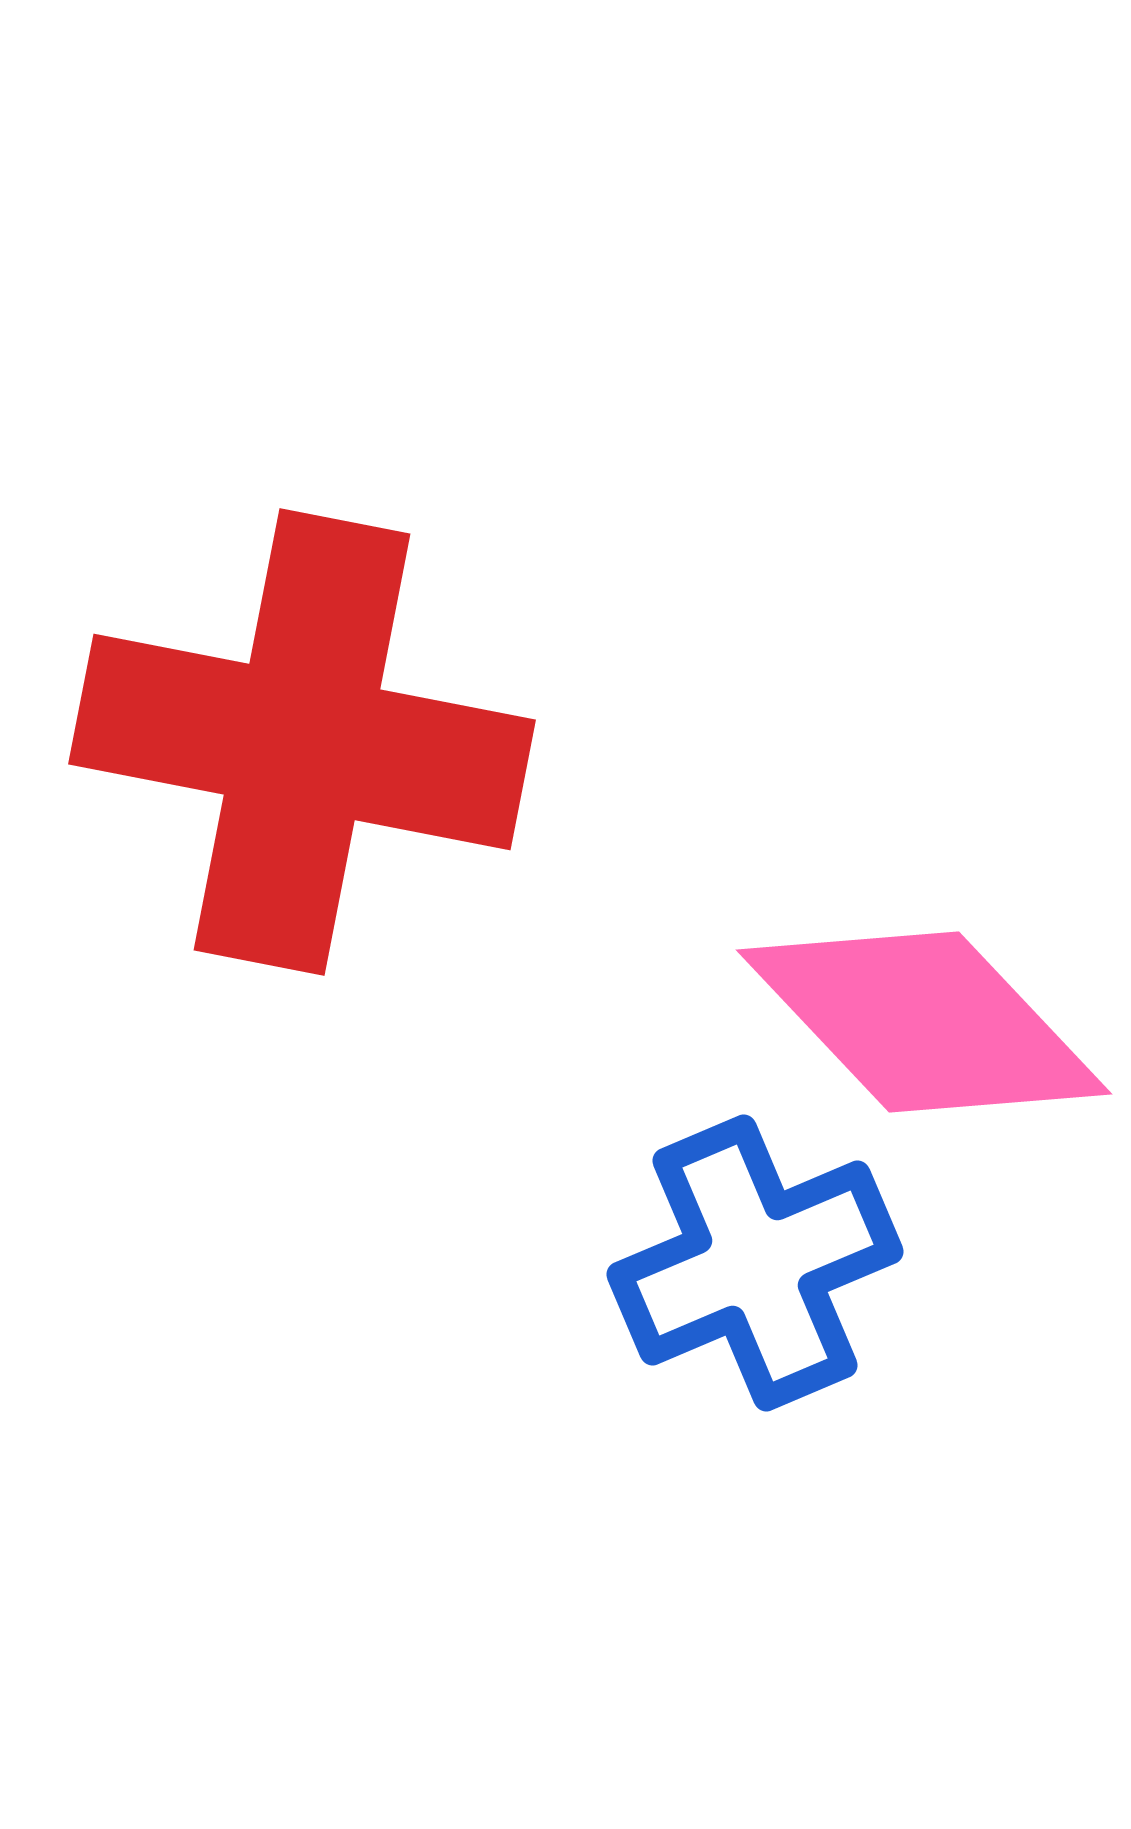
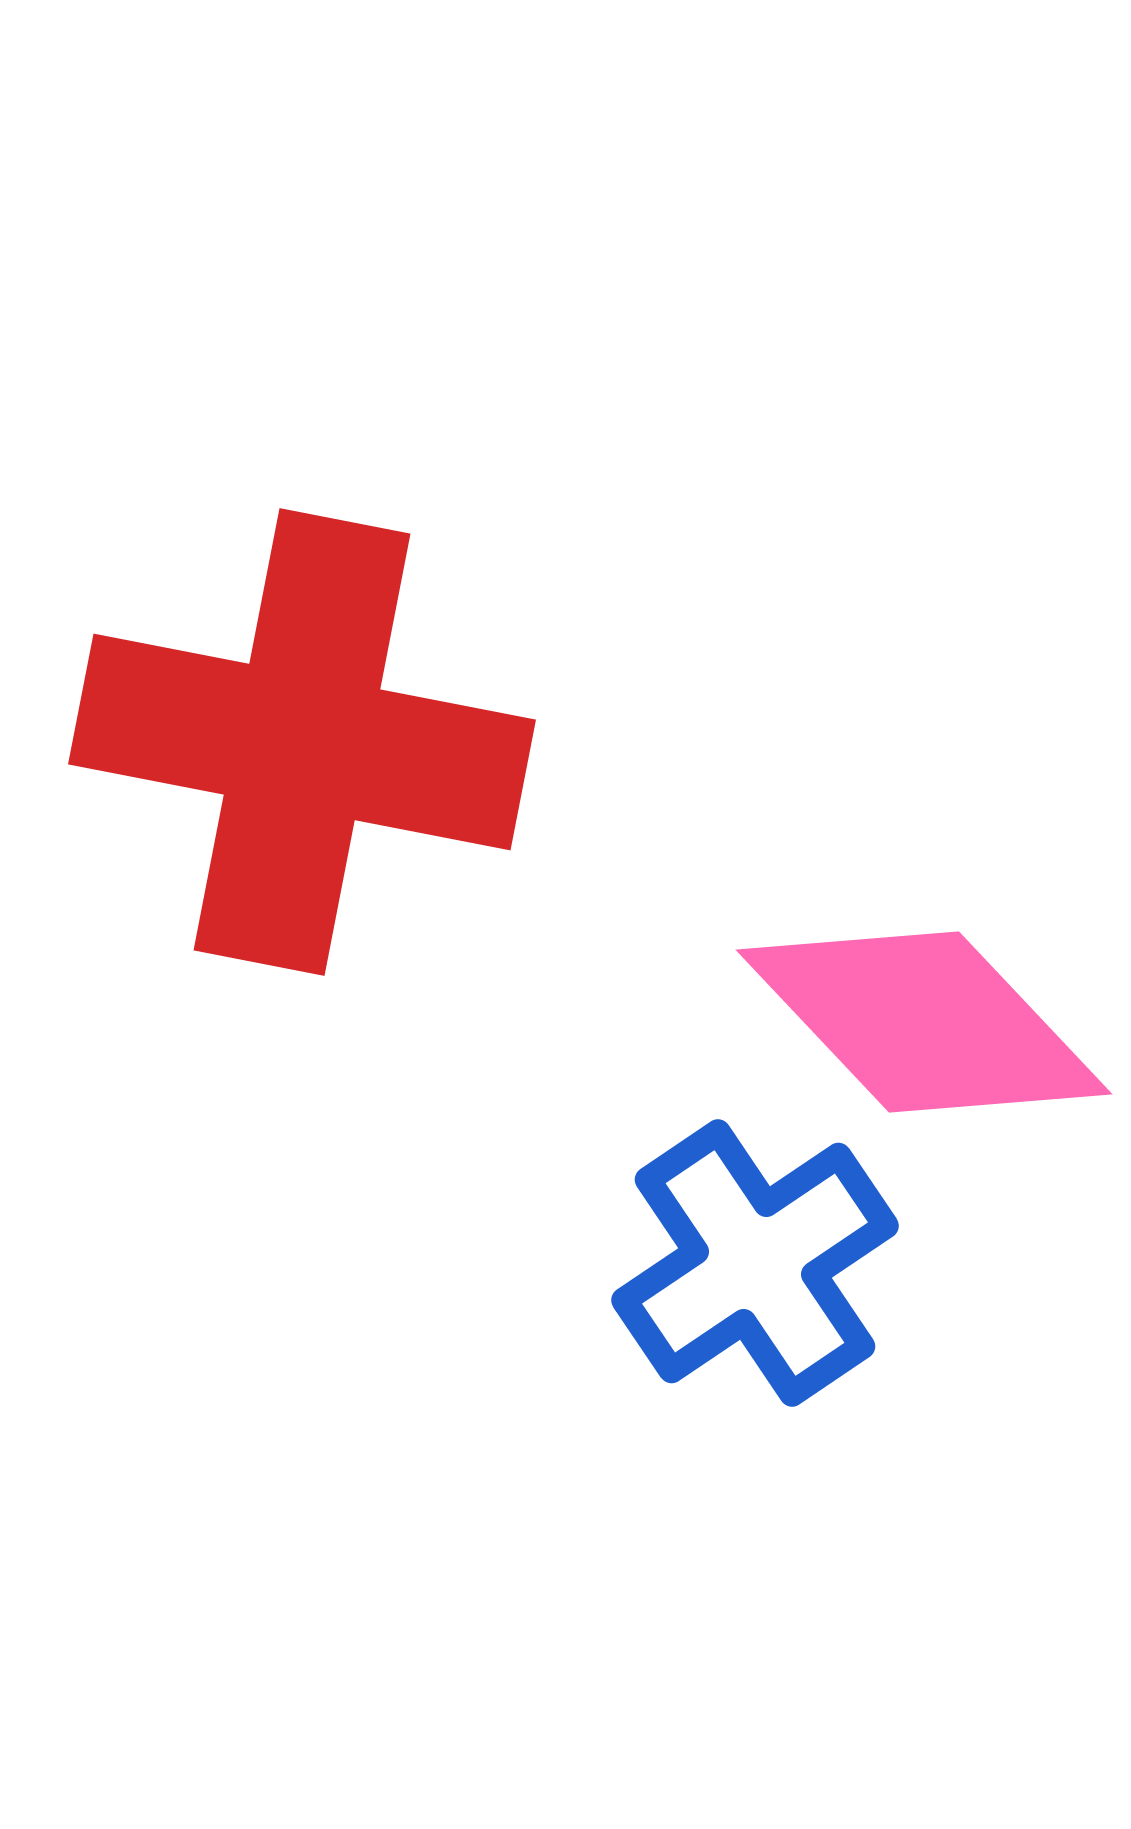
blue cross: rotated 11 degrees counterclockwise
